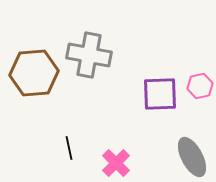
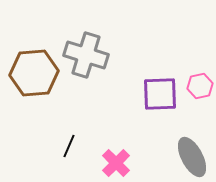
gray cross: moved 3 px left; rotated 6 degrees clockwise
black line: moved 2 px up; rotated 35 degrees clockwise
